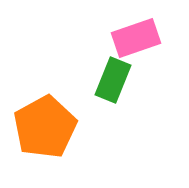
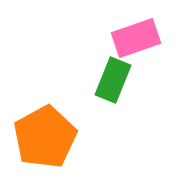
orange pentagon: moved 10 px down
